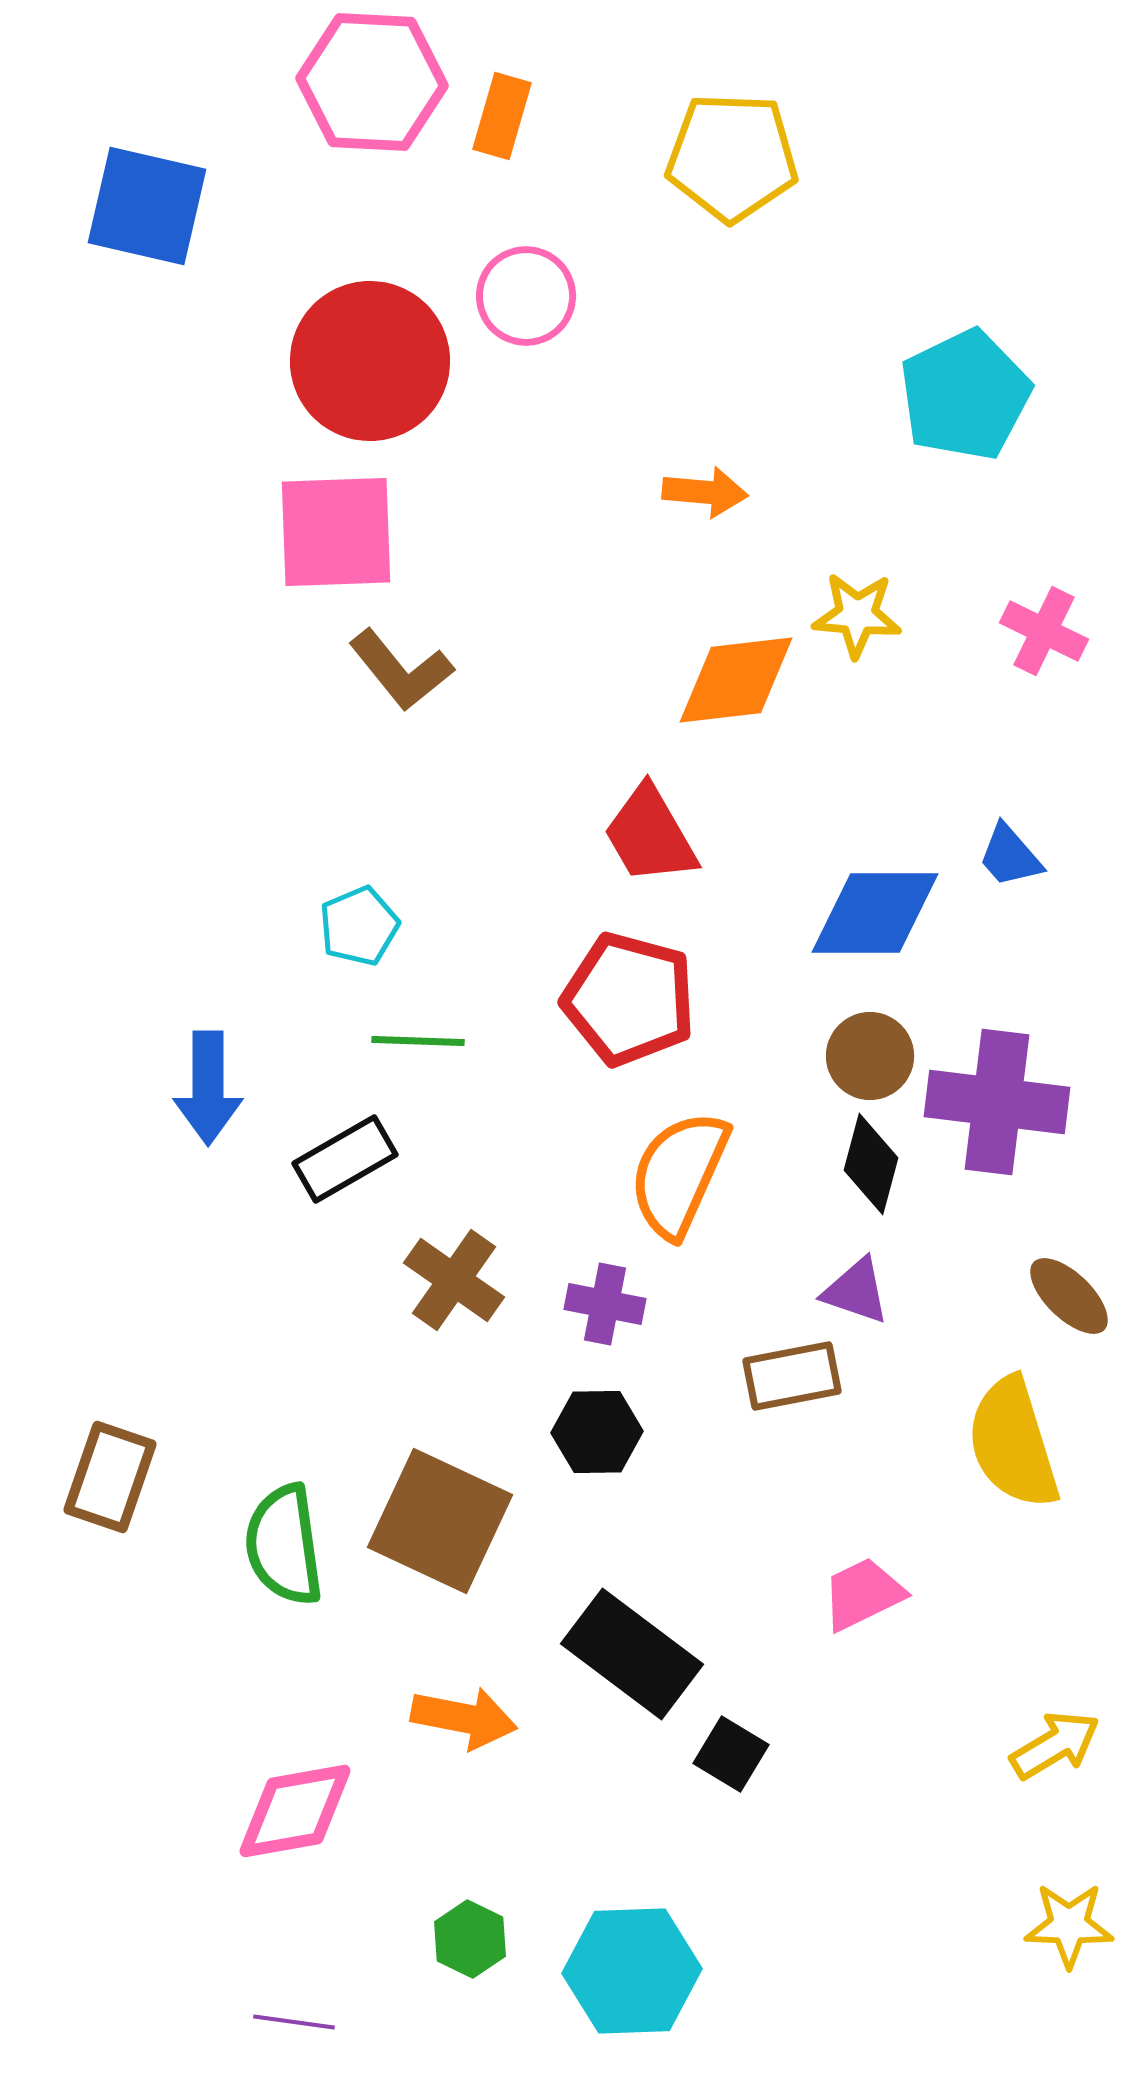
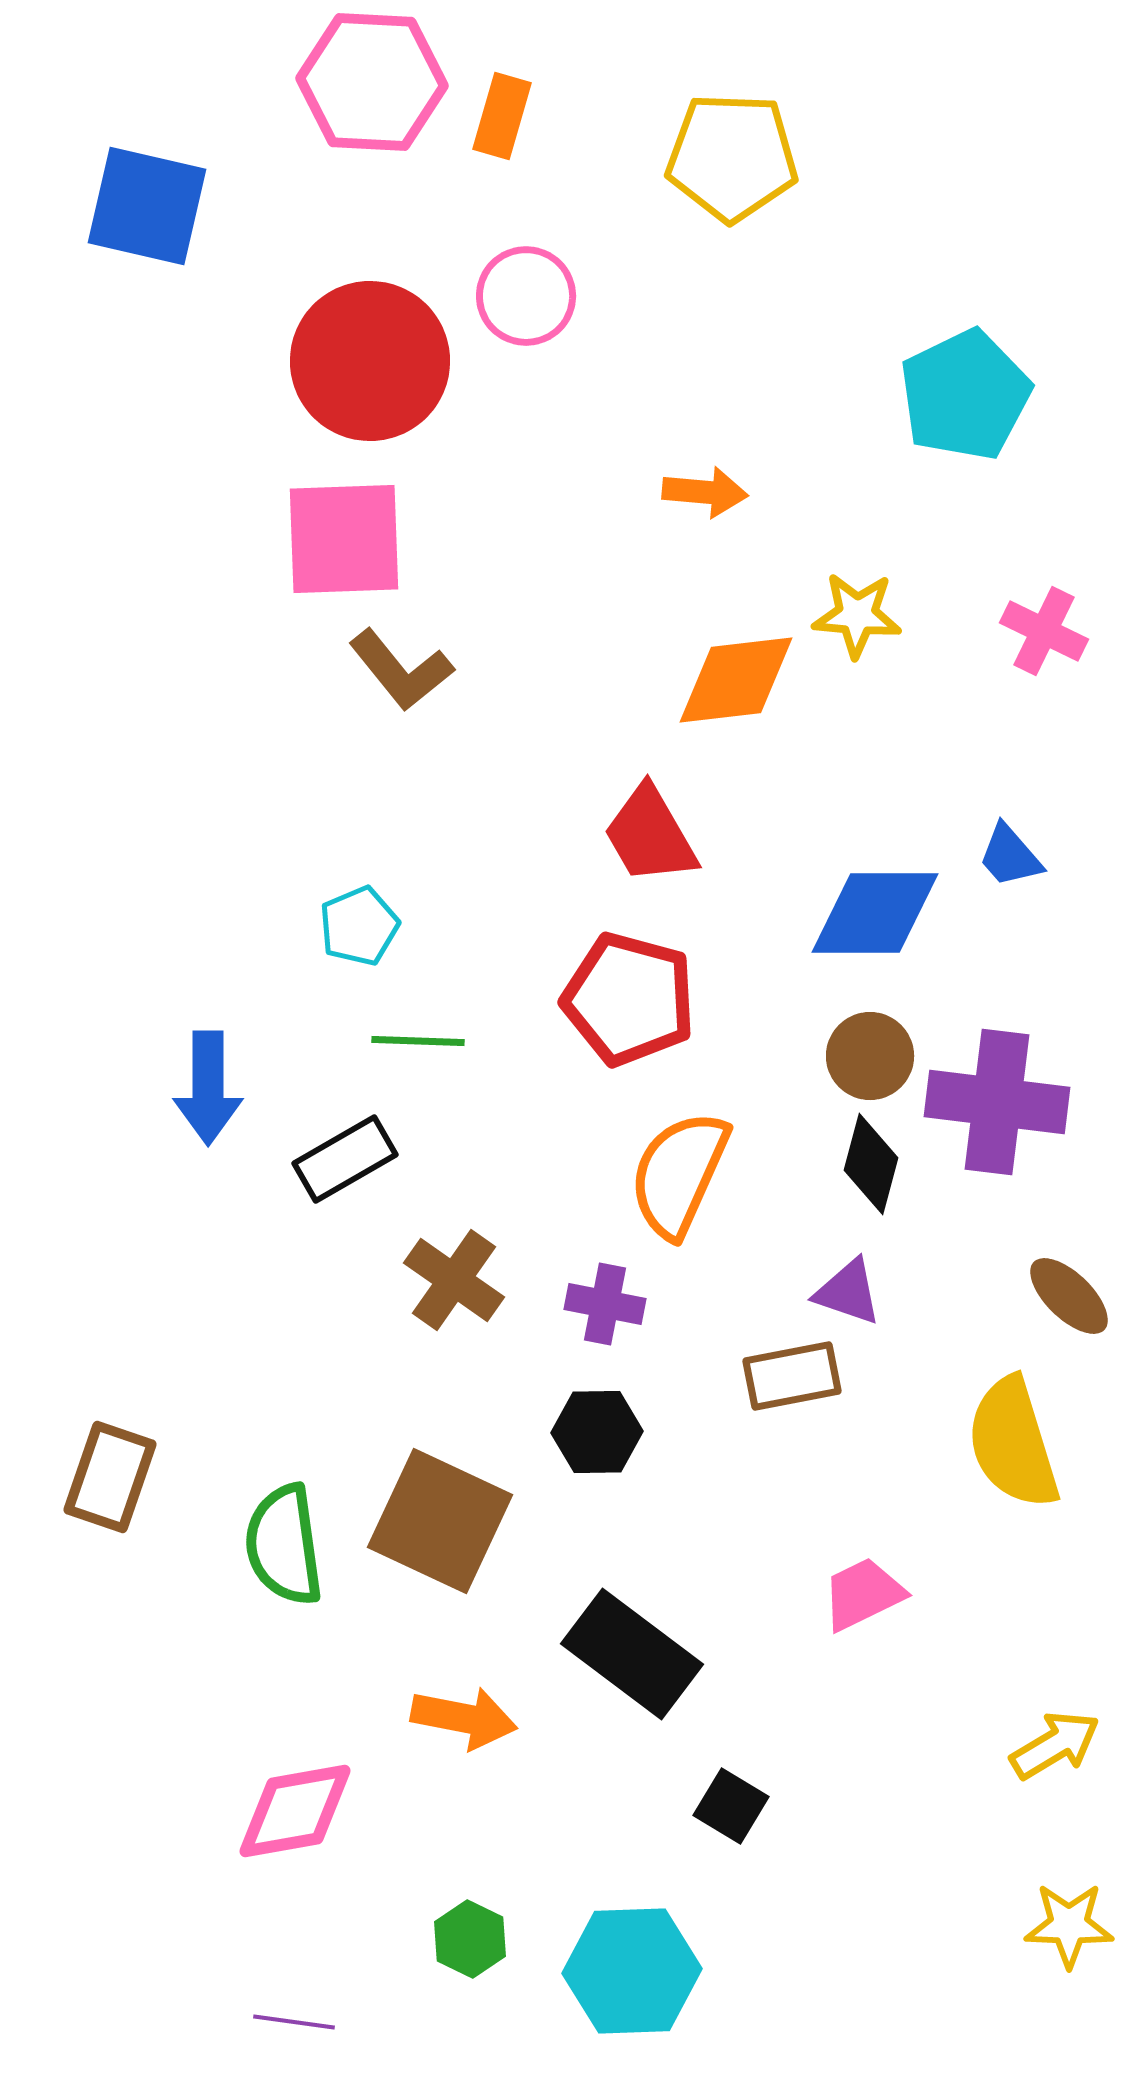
pink square at (336, 532): moved 8 px right, 7 px down
purple triangle at (856, 1291): moved 8 px left, 1 px down
black square at (731, 1754): moved 52 px down
